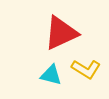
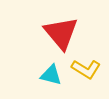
red triangle: rotated 45 degrees counterclockwise
